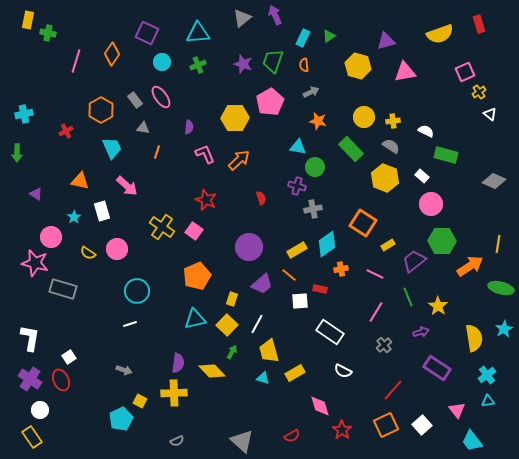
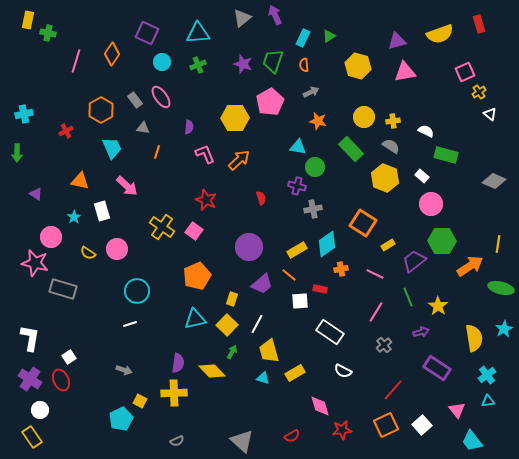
purple triangle at (386, 41): moved 11 px right
red star at (342, 430): rotated 30 degrees clockwise
